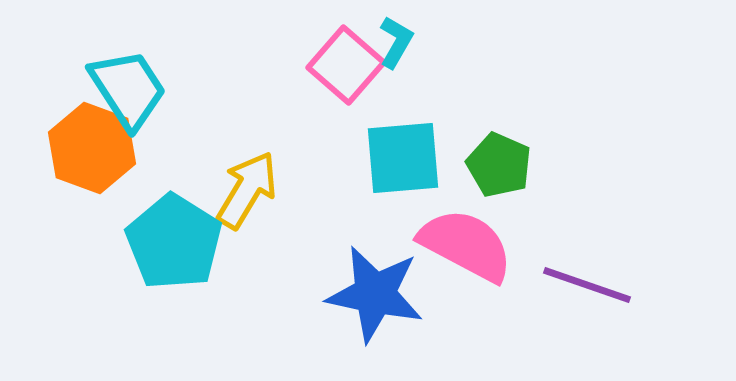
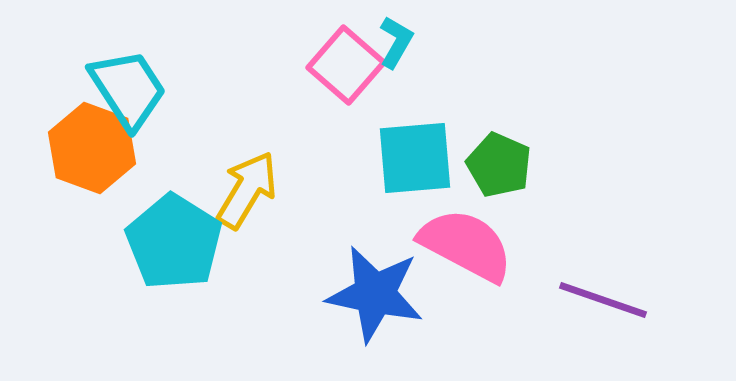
cyan square: moved 12 px right
purple line: moved 16 px right, 15 px down
